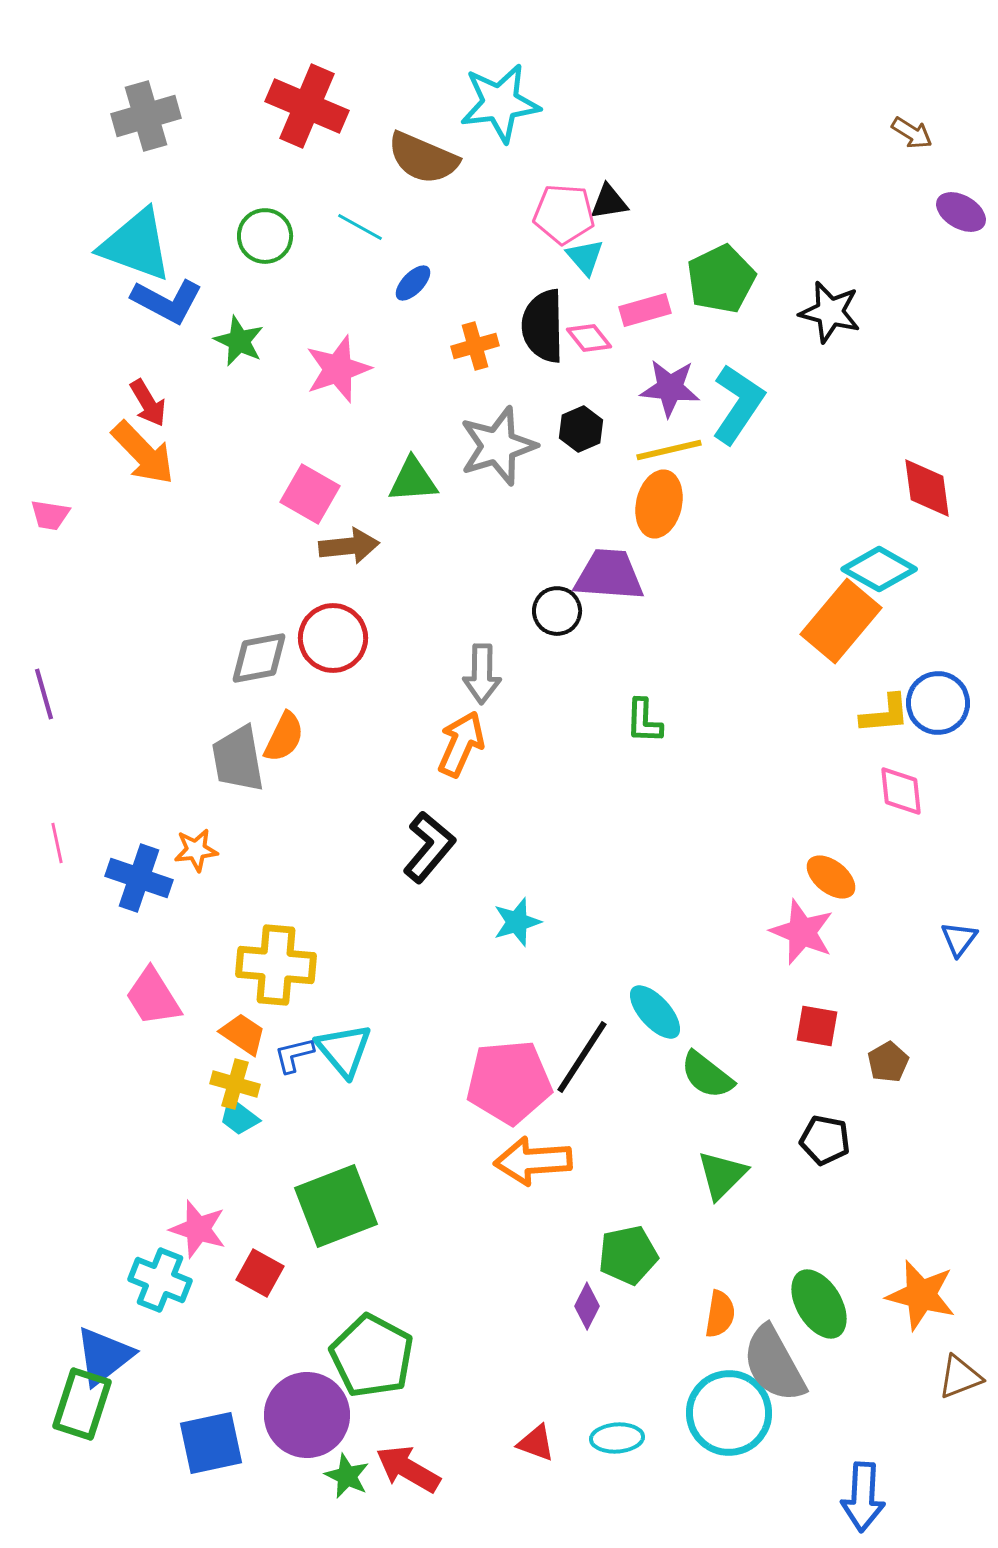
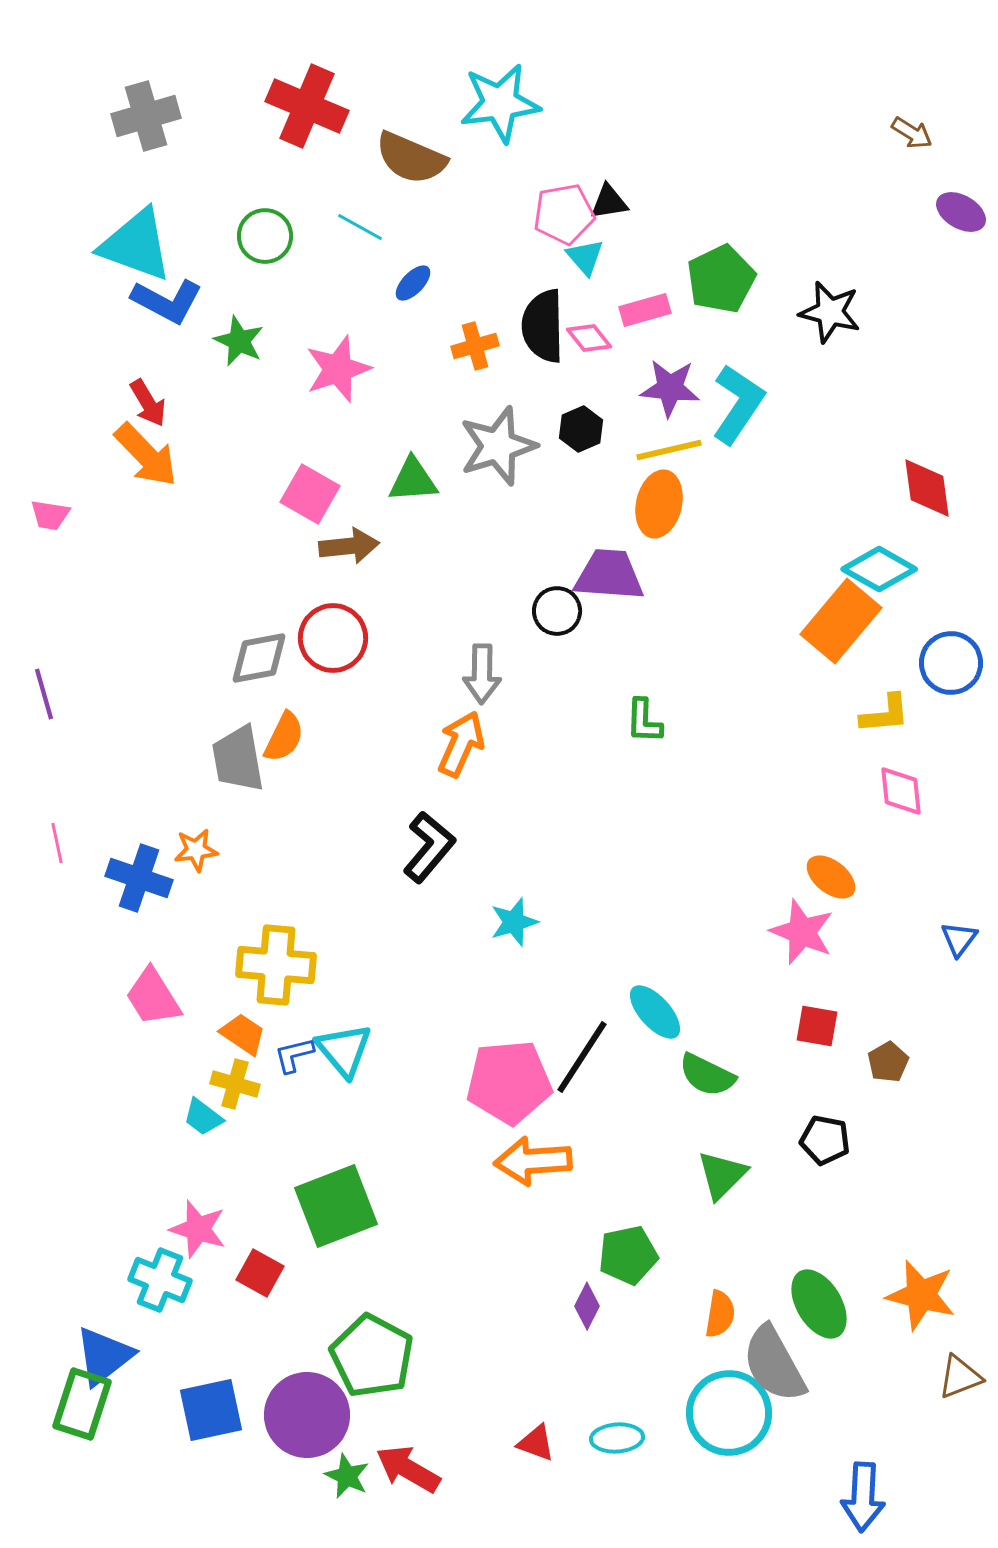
brown semicircle at (423, 158): moved 12 px left
pink pentagon at (564, 214): rotated 14 degrees counterclockwise
orange arrow at (143, 453): moved 3 px right, 2 px down
blue circle at (938, 703): moved 13 px right, 40 px up
cyan star at (517, 922): moved 3 px left
green semicircle at (707, 1075): rotated 12 degrees counterclockwise
cyan trapezoid at (239, 1117): moved 36 px left
blue square at (211, 1443): moved 33 px up
